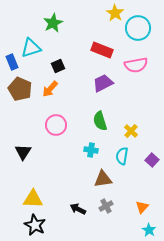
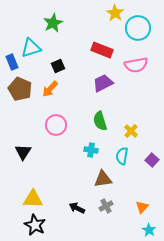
black arrow: moved 1 px left, 1 px up
